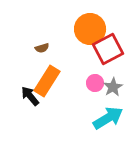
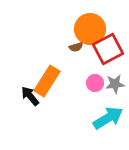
brown semicircle: moved 34 px right, 1 px up
gray star: moved 2 px right, 3 px up; rotated 24 degrees clockwise
